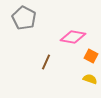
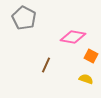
brown line: moved 3 px down
yellow semicircle: moved 4 px left
